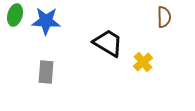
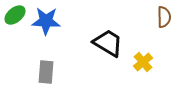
green ellipse: rotated 35 degrees clockwise
